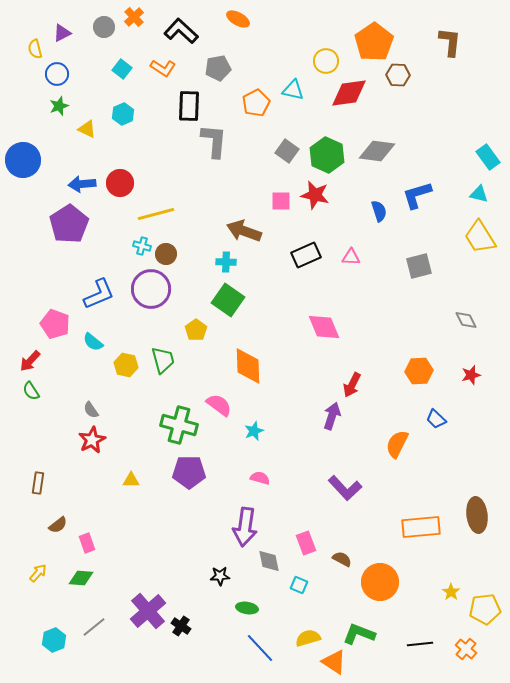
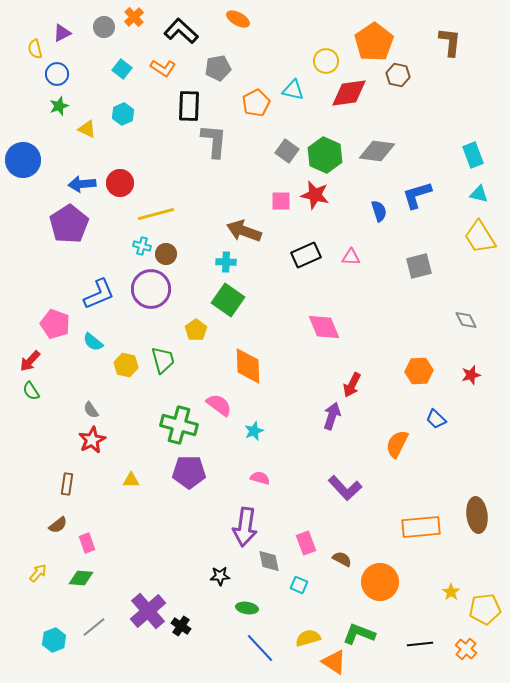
brown hexagon at (398, 75): rotated 10 degrees clockwise
green hexagon at (327, 155): moved 2 px left
cyan rectangle at (488, 157): moved 15 px left, 2 px up; rotated 15 degrees clockwise
brown rectangle at (38, 483): moved 29 px right, 1 px down
